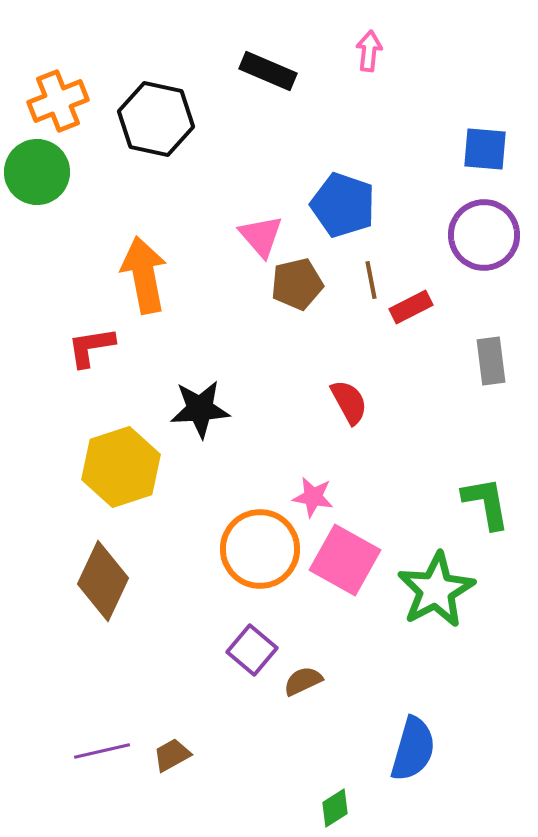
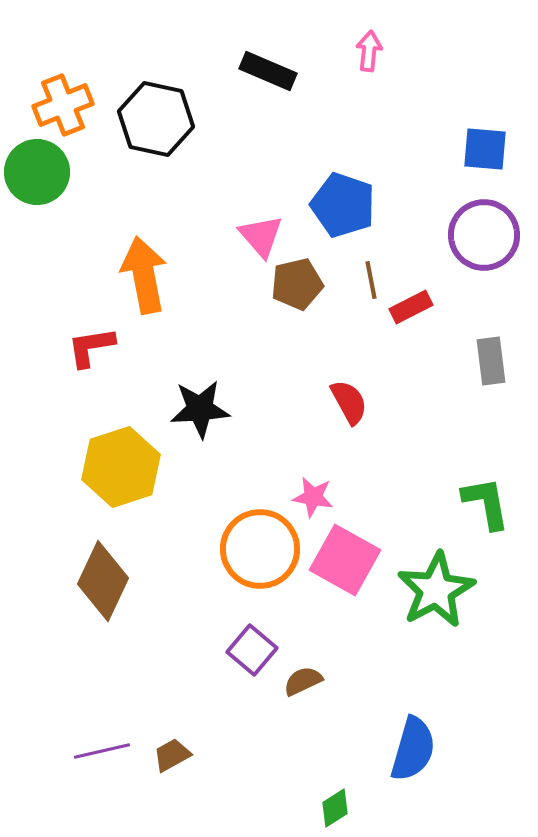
orange cross: moved 5 px right, 4 px down
